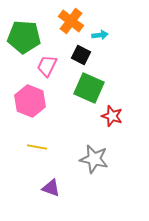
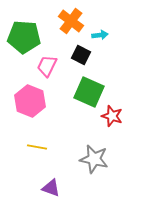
green square: moved 4 px down
